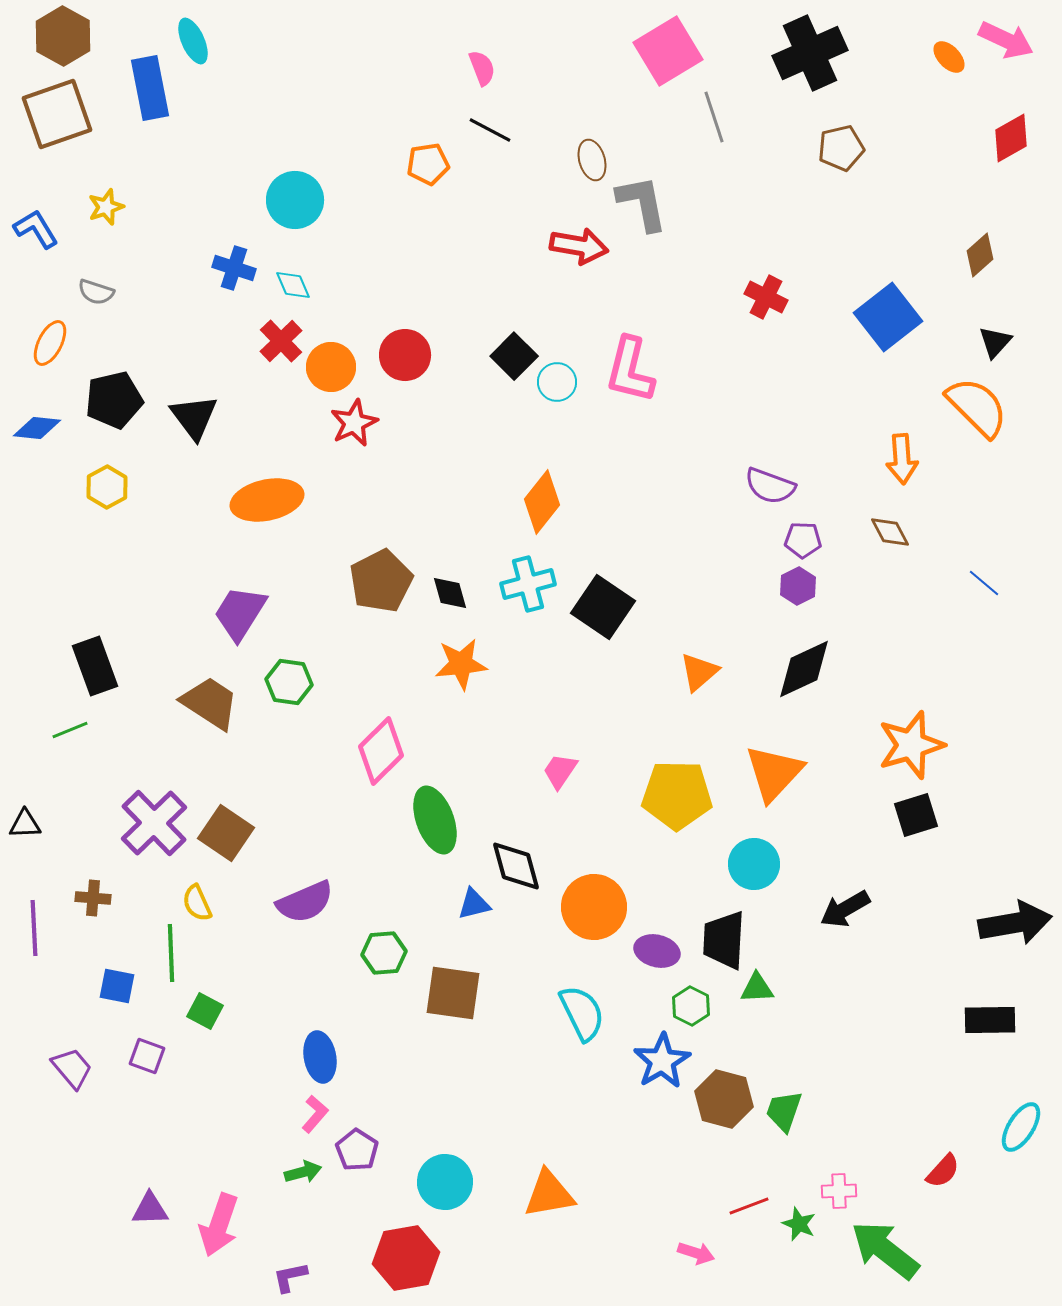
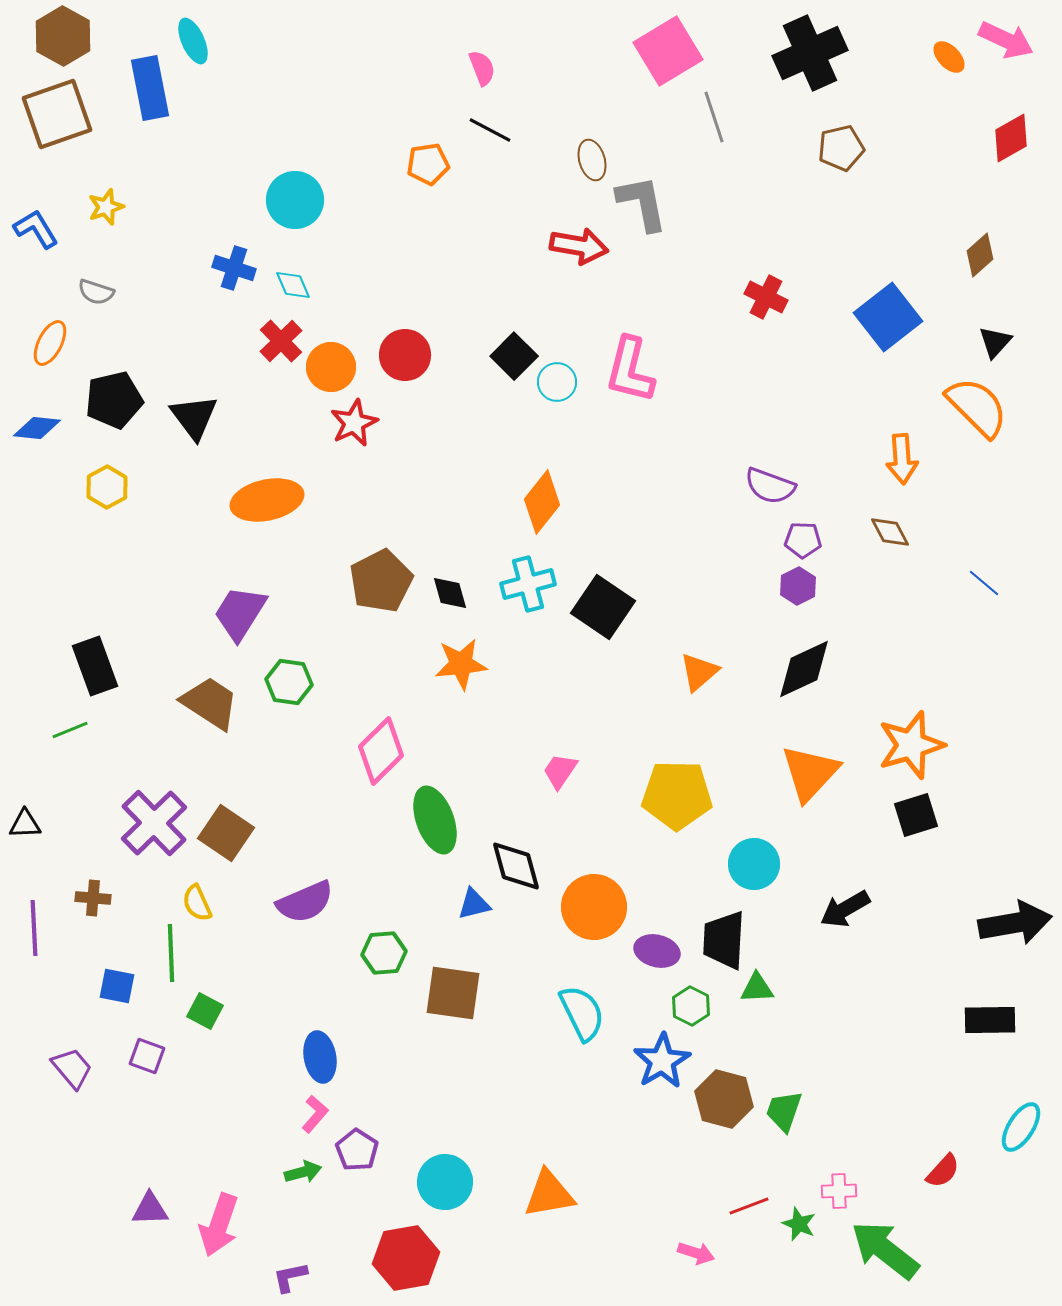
orange triangle at (774, 773): moved 36 px right
